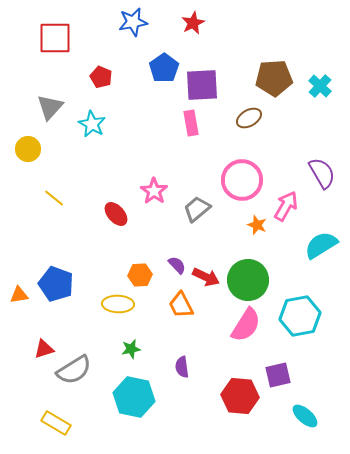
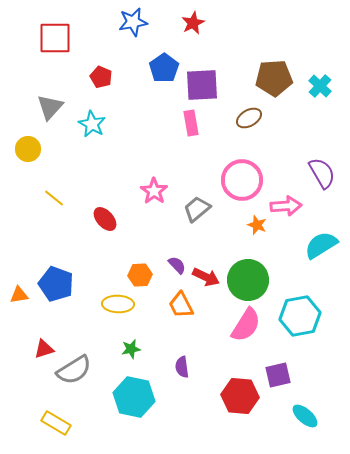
pink arrow at (286, 206): rotated 56 degrees clockwise
red ellipse at (116, 214): moved 11 px left, 5 px down
